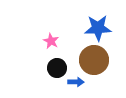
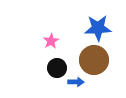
pink star: rotated 14 degrees clockwise
